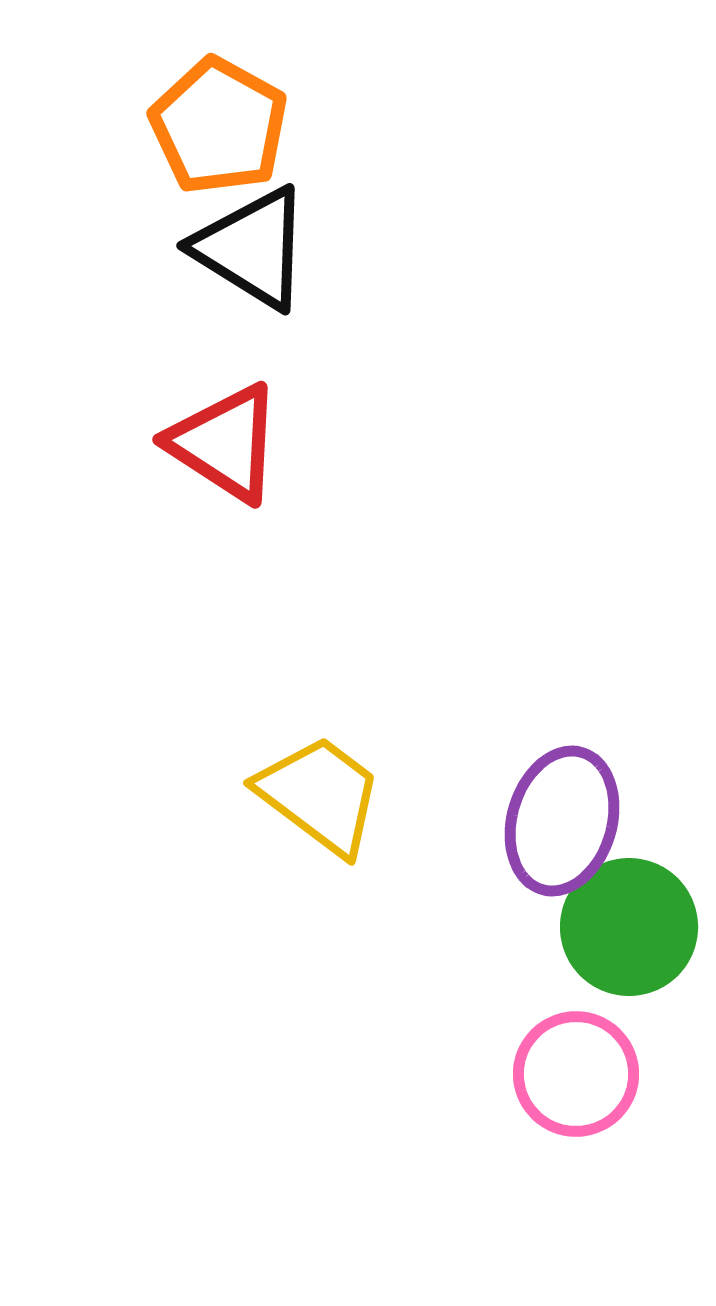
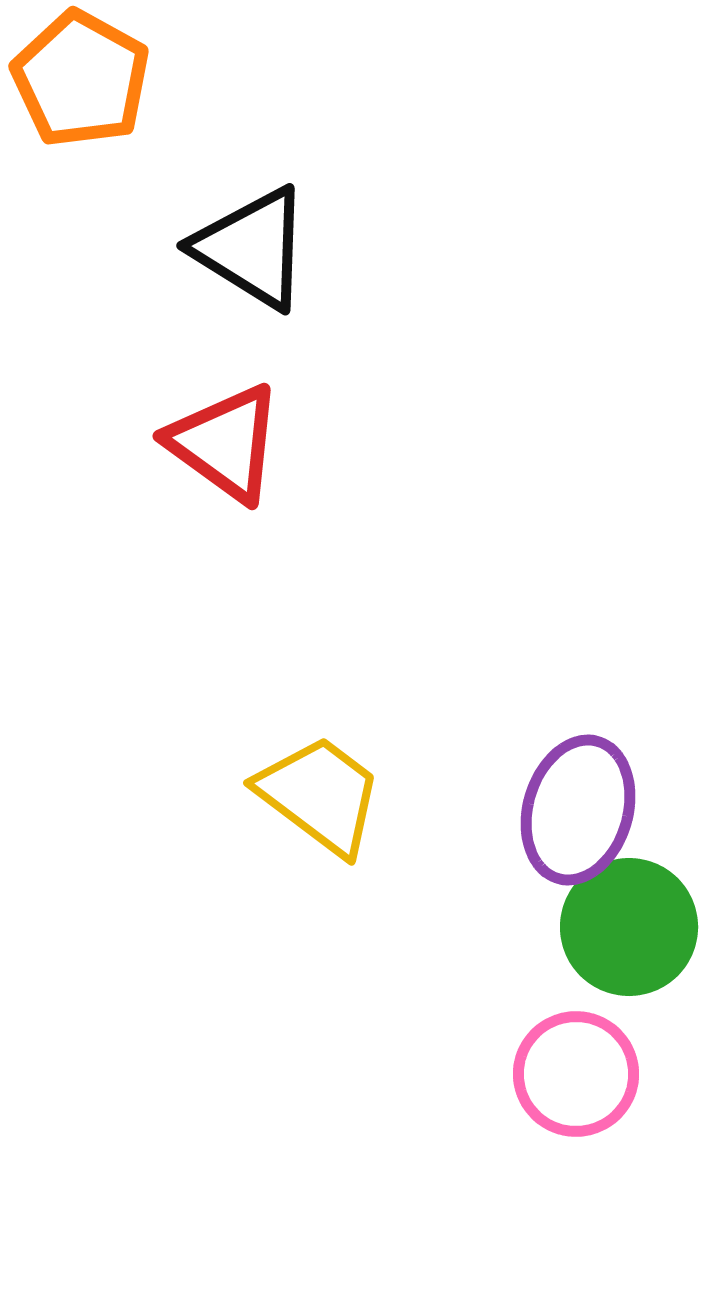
orange pentagon: moved 138 px left, 47 px up
red triangle: rotated 3 degrees clockwise
purple ellipse: moved 16 px right, 11 px up
